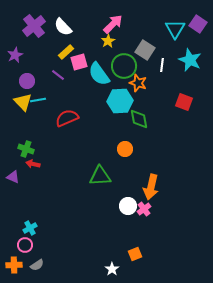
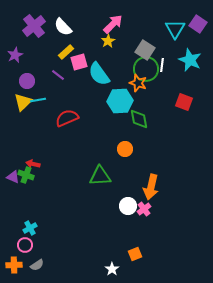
green circle: moved 22 px right, 3 px down
yellow triangle: rotated 30 degrees clockwise
green cross: moved 26 px down
